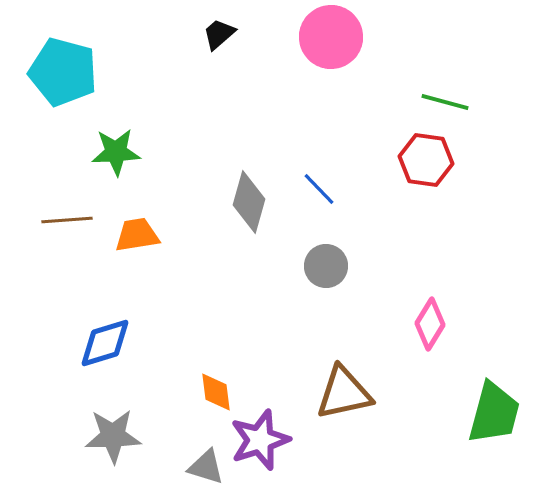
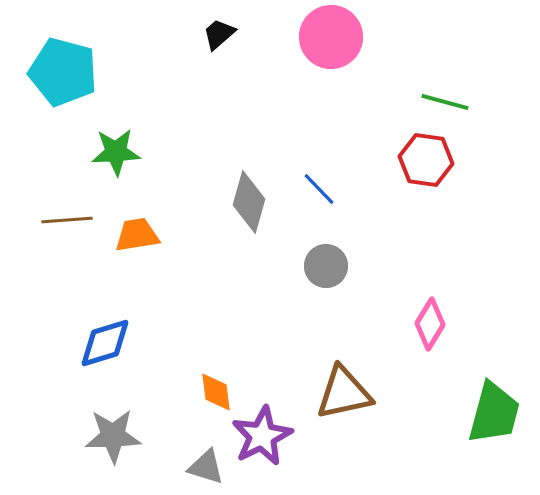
purple star: moved 2 px right, 4 px up; rotated 8 degrees counterclockwise
